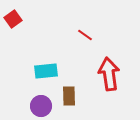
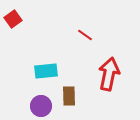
red arrow: rotated 20 degrees clockwise
